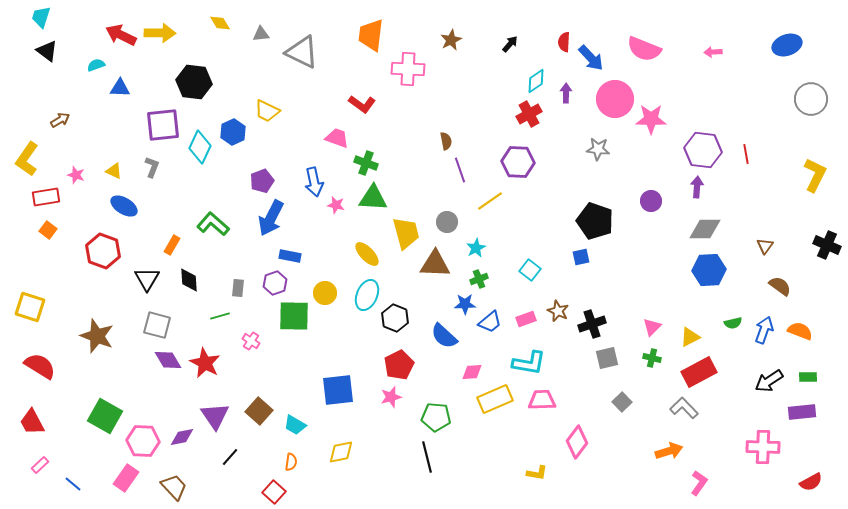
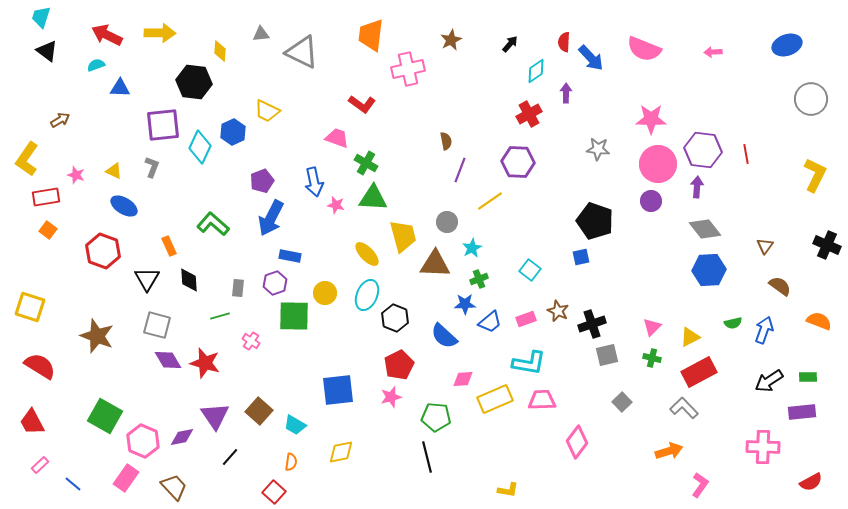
yellow diamond at (220, 23): moved 28 px down; rotated 35 degrees clockwise
red arrow at (121, 35): moved 14 px left
pink cross at (408, 69): rotated 16 degrees counterclockwise
cyan diamond at (536, 81): moved 10 px up
pink circle at (615, 99): moved 43 px right, 65 px down
green cross at (366, 163): rotated 10 degrees clockwise
purple line at (460, 170): rotated 40 degrees clockwise
gray diamond at (705, 229): rotated 52 degrees clockwise
yellow trapezoid at (406, 233): moved 3 px left, 3 px down
orange rectangle at (172, 245): moved 3 px left, 1 px down; rotated 54 degrees counterclockwise
cyan star at (476, 248): moved 4 px left
orange semicircle at (800, 331): moved 19 px right, 10 px up
gray square at (607, 358): moved 3 px up
red star at (205, 363): rotated 12 degrees counterclockwise
pink diamond at (472, 372): moved 9 px left, 7 px down
pink hexagon at (143, 441): rotated 20 degrees clockwise
yellow L-shape at (537, 473): moved 29 px left, 17 px down
pink L-shape at (699, 483): moved 1 px right, 2 px down
